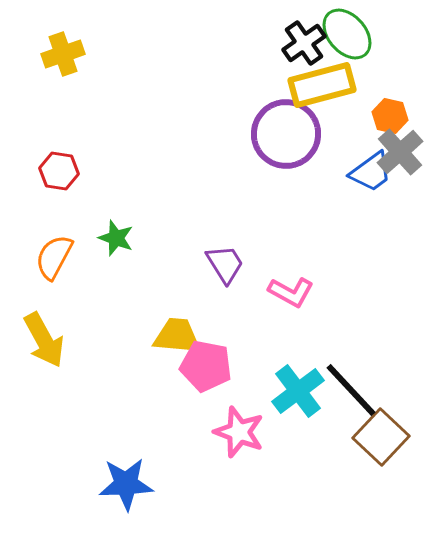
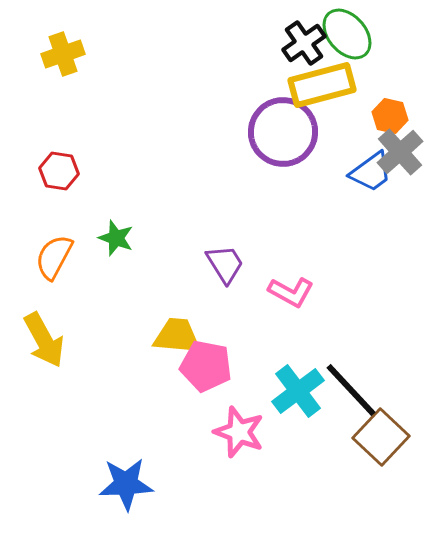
purple circle: moved 3 px left, 2 px up
